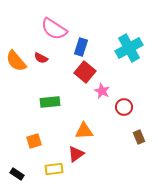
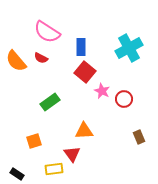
pink semicircle: moved 7 px left, 3 px down
blue rectangle: rotated 18 degrees counterclockwise
green rectangle: rotated 30 degrees counterclockwise
red circle: moved 8 px up
red triangle: moved 4 px left; rotated 30 degrees counterclockwise
